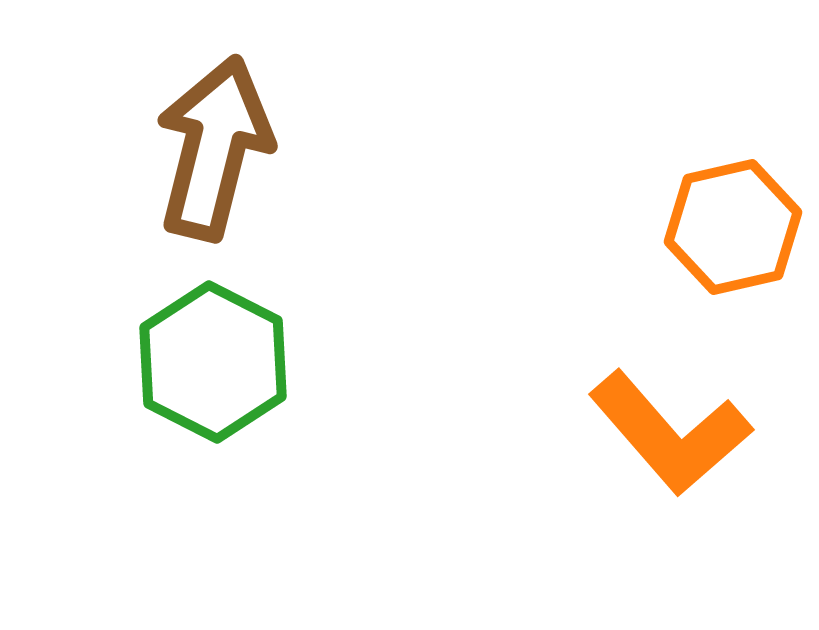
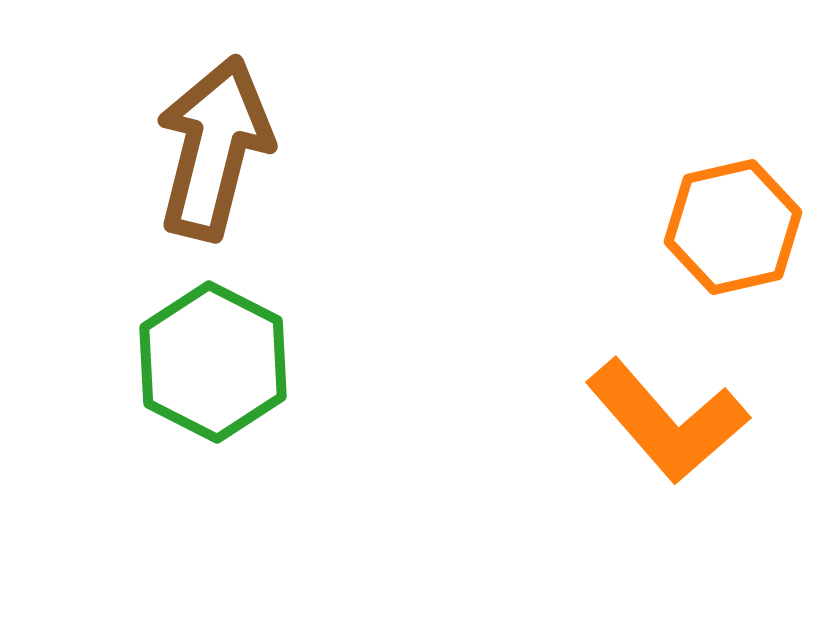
orange L-shape: moved 3 px left, 12 px up
